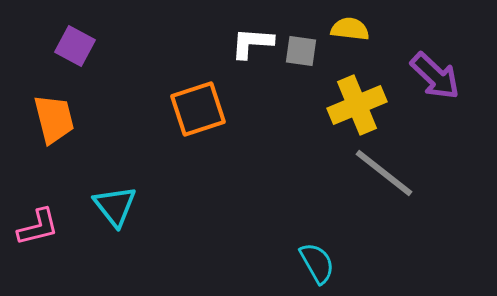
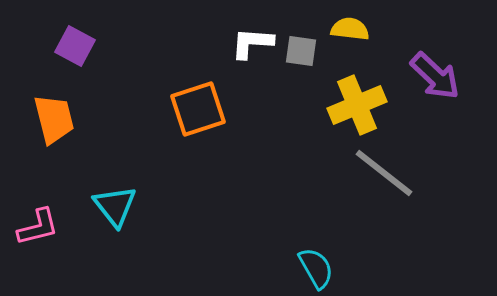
cyan semicircle: moved 1 px left, 5 px down
